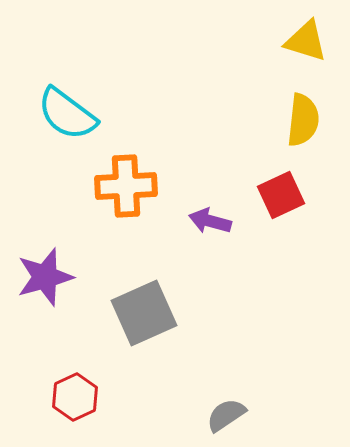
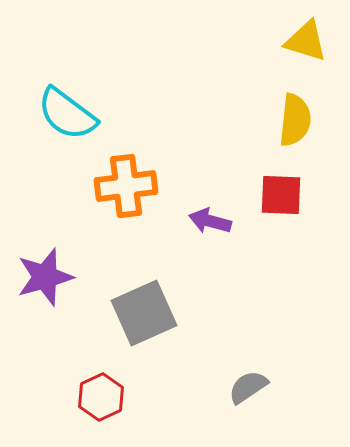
yellow semicircle: moved 8 px left
orange cross: rotated 4 degrees counterclockwise
red square: rotated 27 degrees clockwise
red hexagon: moved 26 px right
gray semicircle: moved 22 px right, 28 px up
